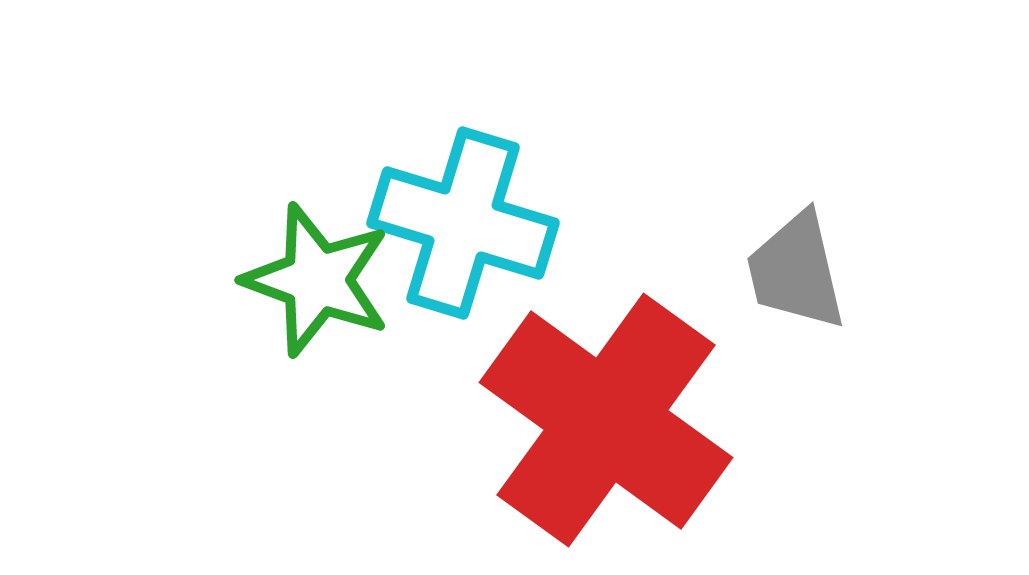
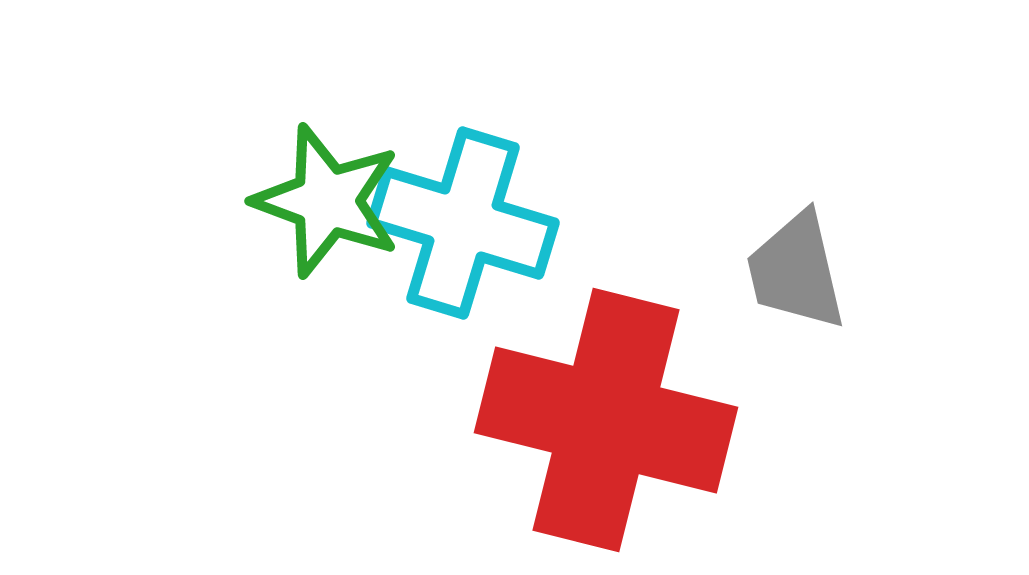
green star: moved 10 px right, 79 px up
red cross: rotated 22 degrees counterclockwise
